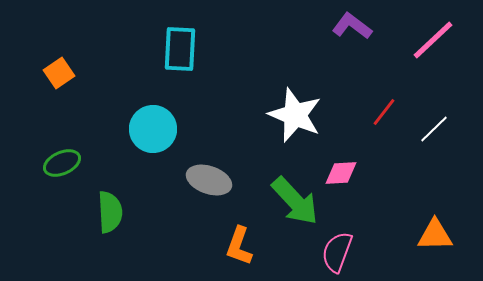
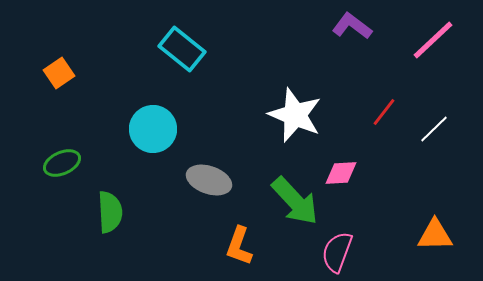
cyan rectangle: moved 2 px right; rotated 54 degrees counterclockwise
